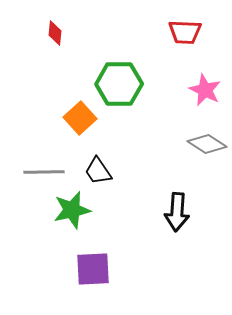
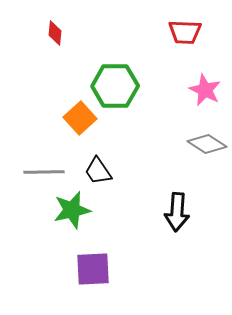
green hexagon: moved 4 px left, 2 px down
